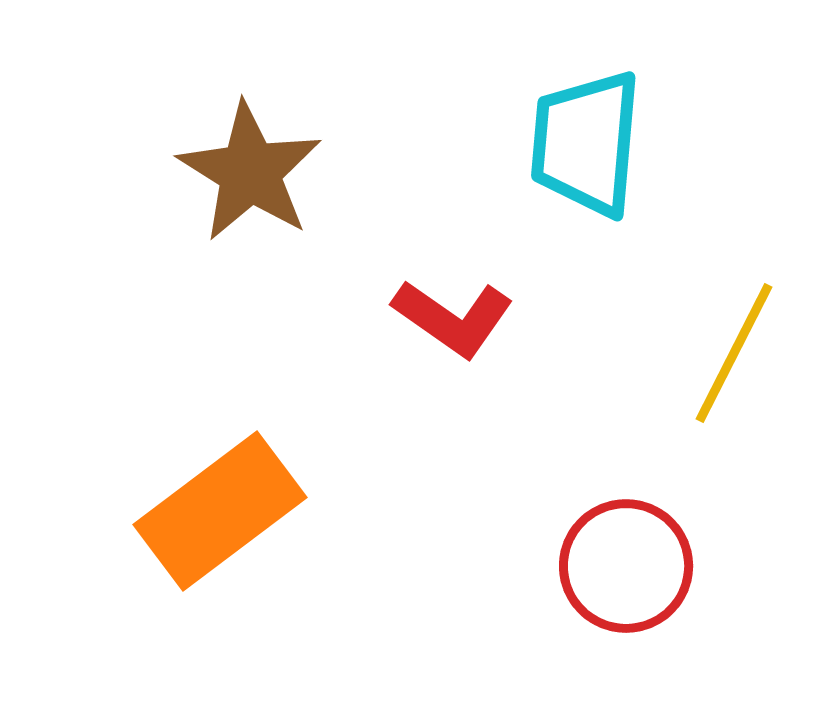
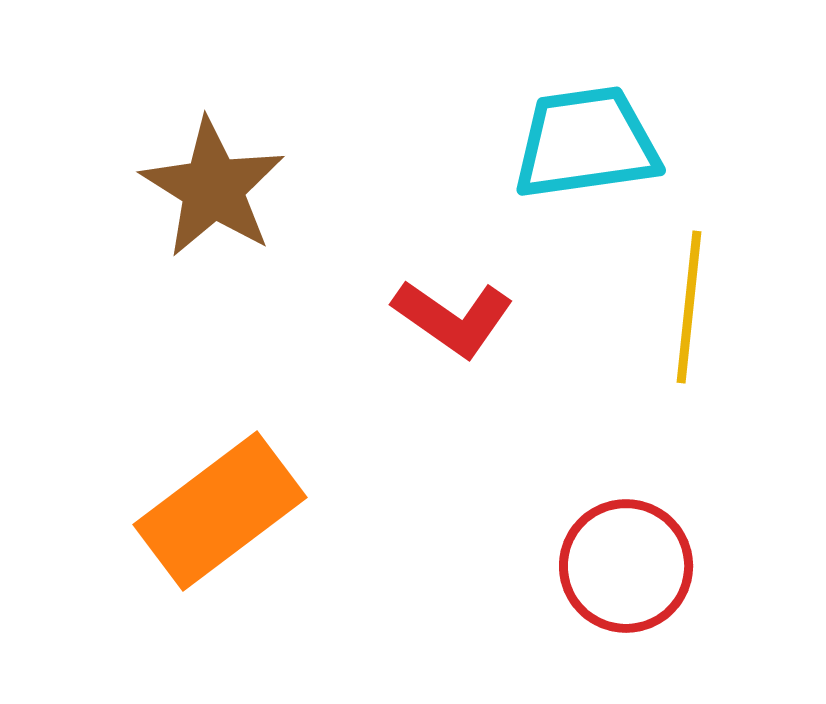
cyan trapezoid: rotated 77 degrees clockwise
brown star: moved 37 px left, 16 px down
yellow line: moved 45 px left, 46 px up; rotated 21 degrees counterclockwise
